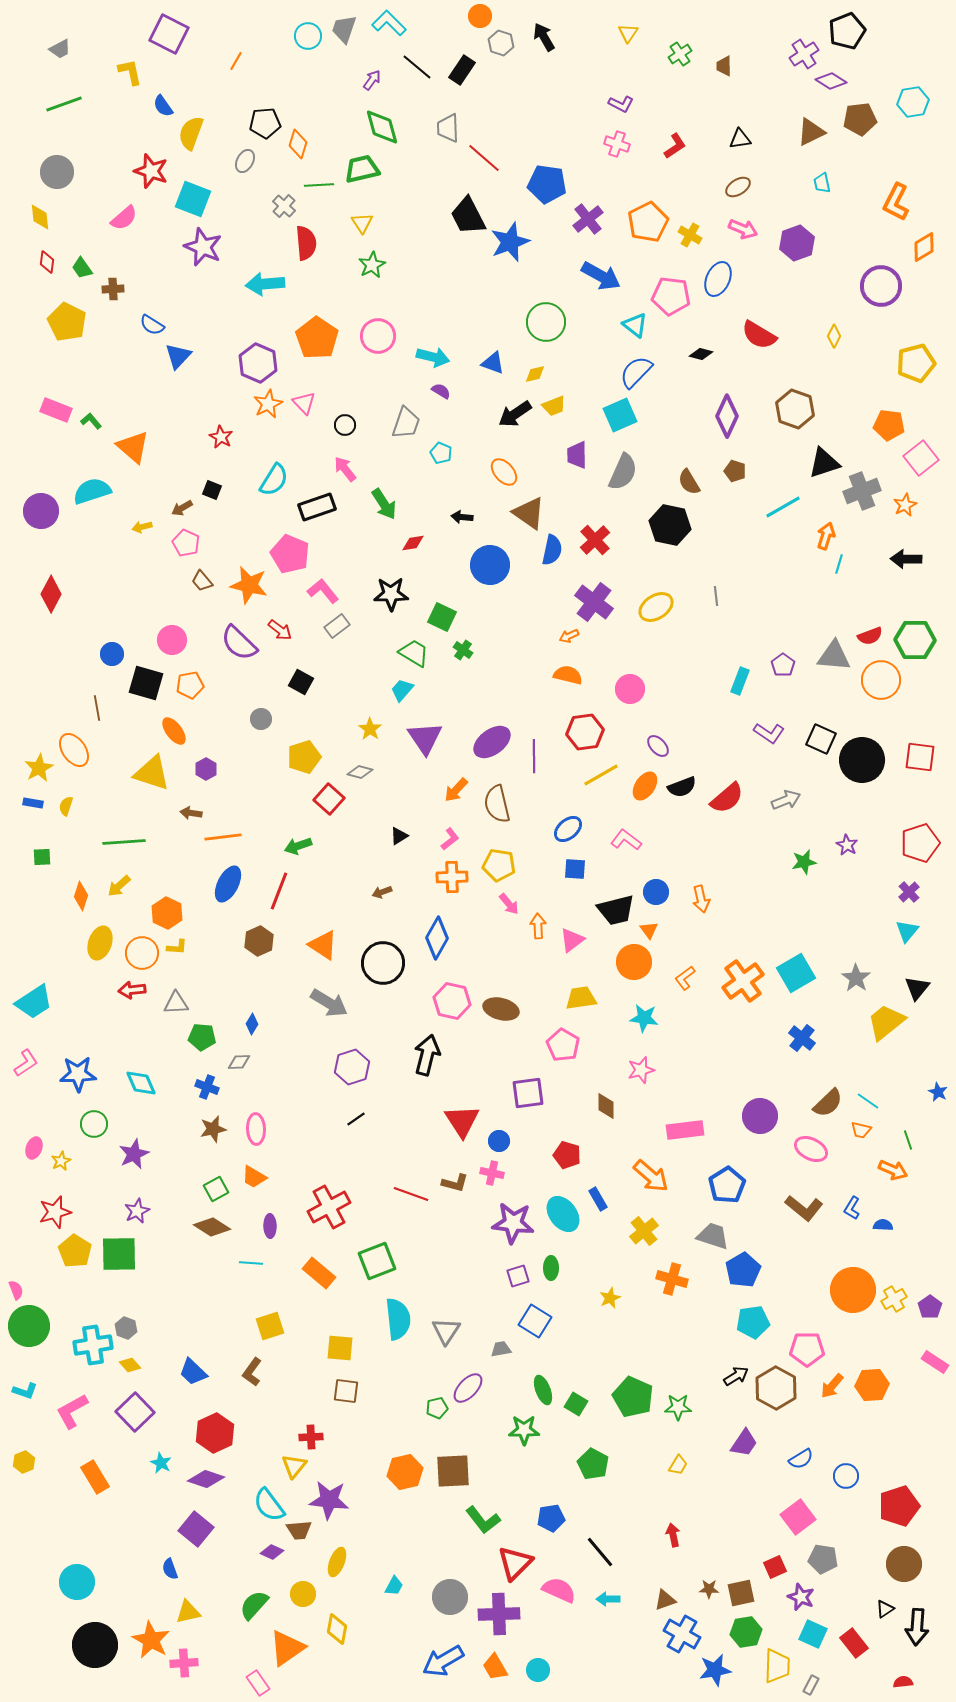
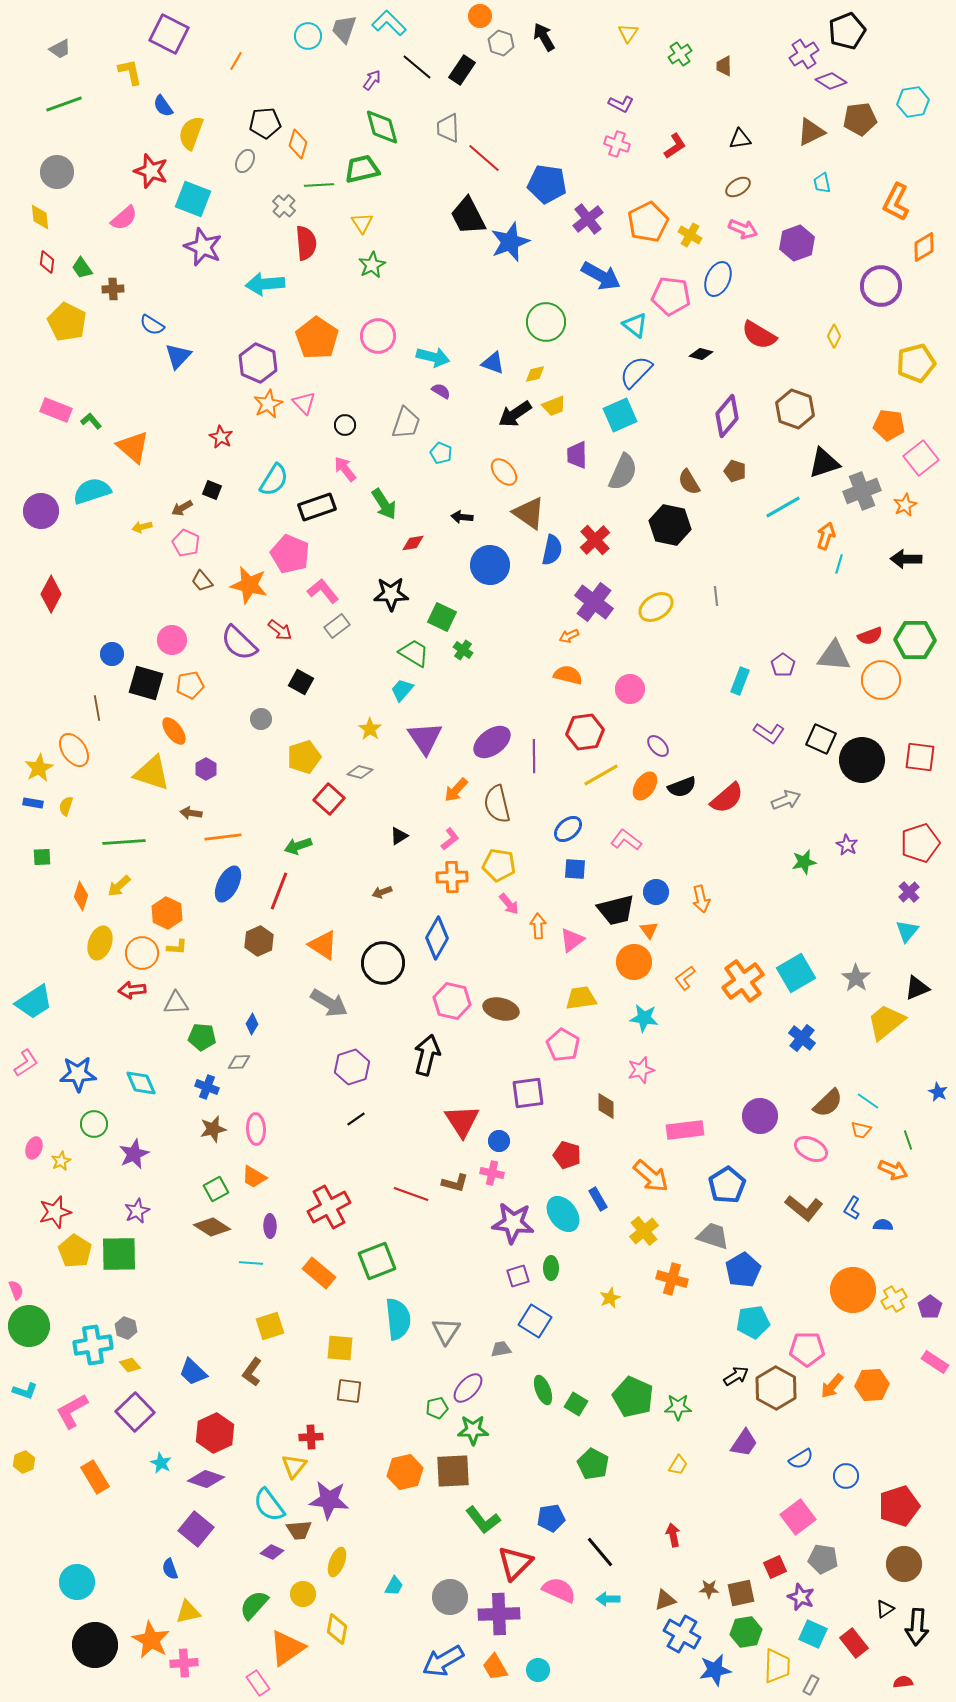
purple diamond at (727, 416): rotated 15 degrees clockwise
black triangle at (917, 988): rotated 28 degrees clockwise
brown square at (346, 1391): moved 3 px right
green star at (524, 1430): moved 51 px left
